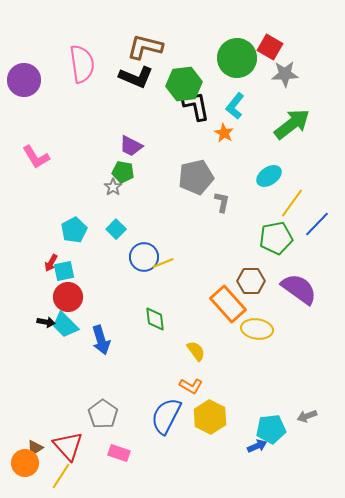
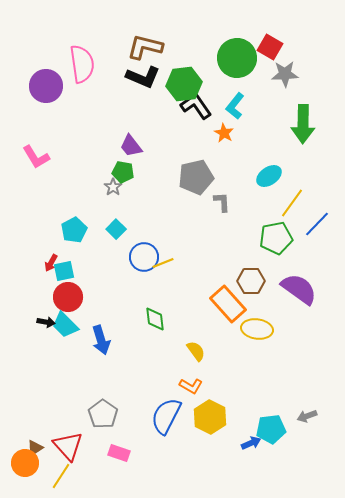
black L-shape at (136, 77): moved 7 px right
purple circle at (24, 80): moved 22 px right, 6 px down
black L-shape at (196, 106): rotated 24 degrees counterclockwise
green arrow at (292, 124): moved 11 px right; rotated 129 degrees clockwise
purple trapezoid at (131, 146): rotated 25 degrees clockwise
gray L-shape at (222, 202): rotated 15 degrees counterclockwise
blue arrow at (257, 446): moved 6 px left, 3 px up
